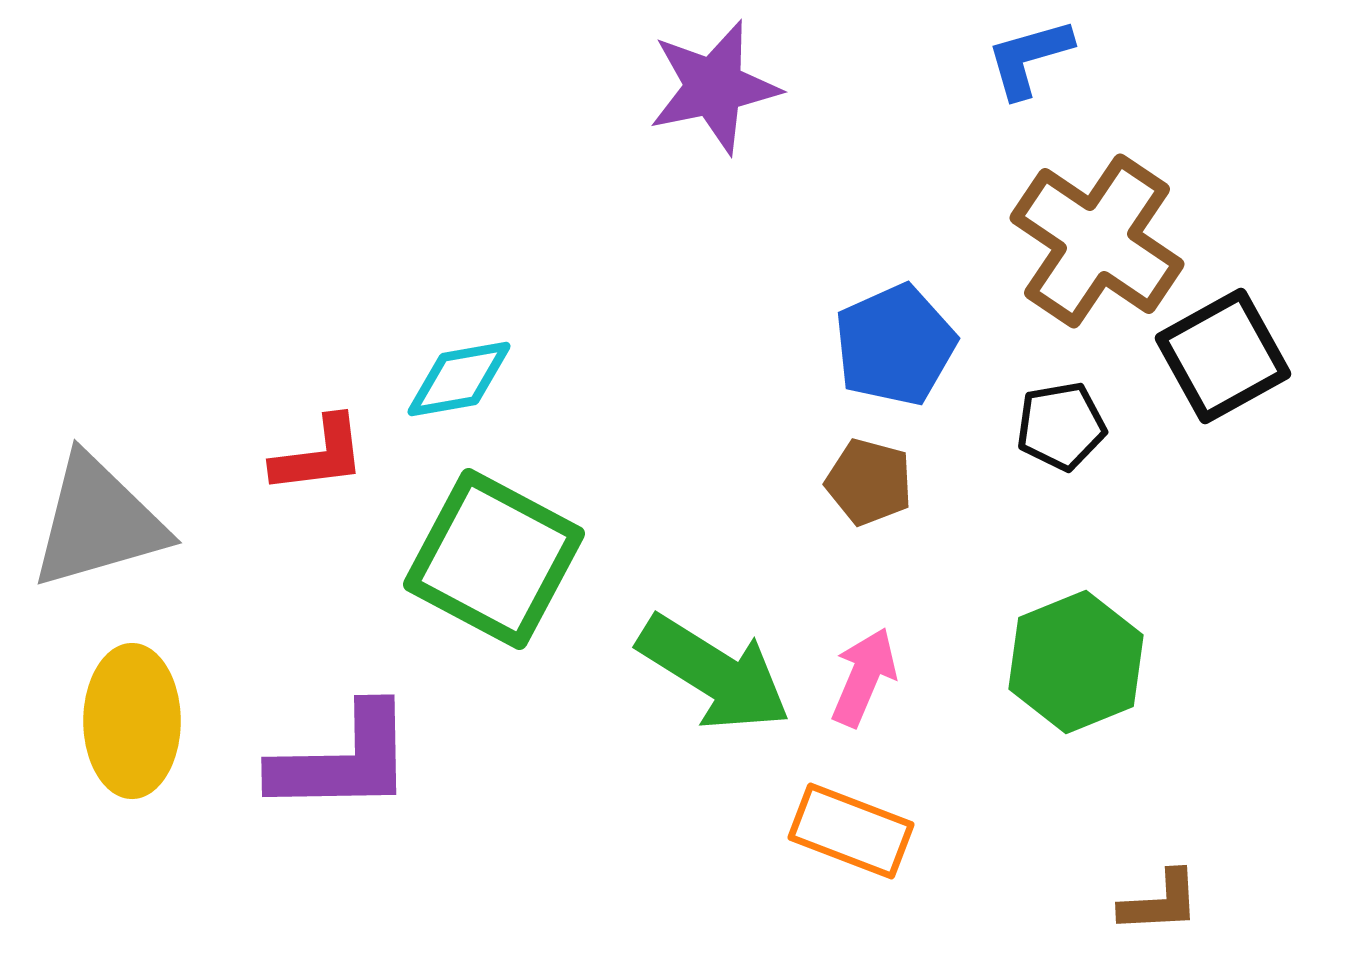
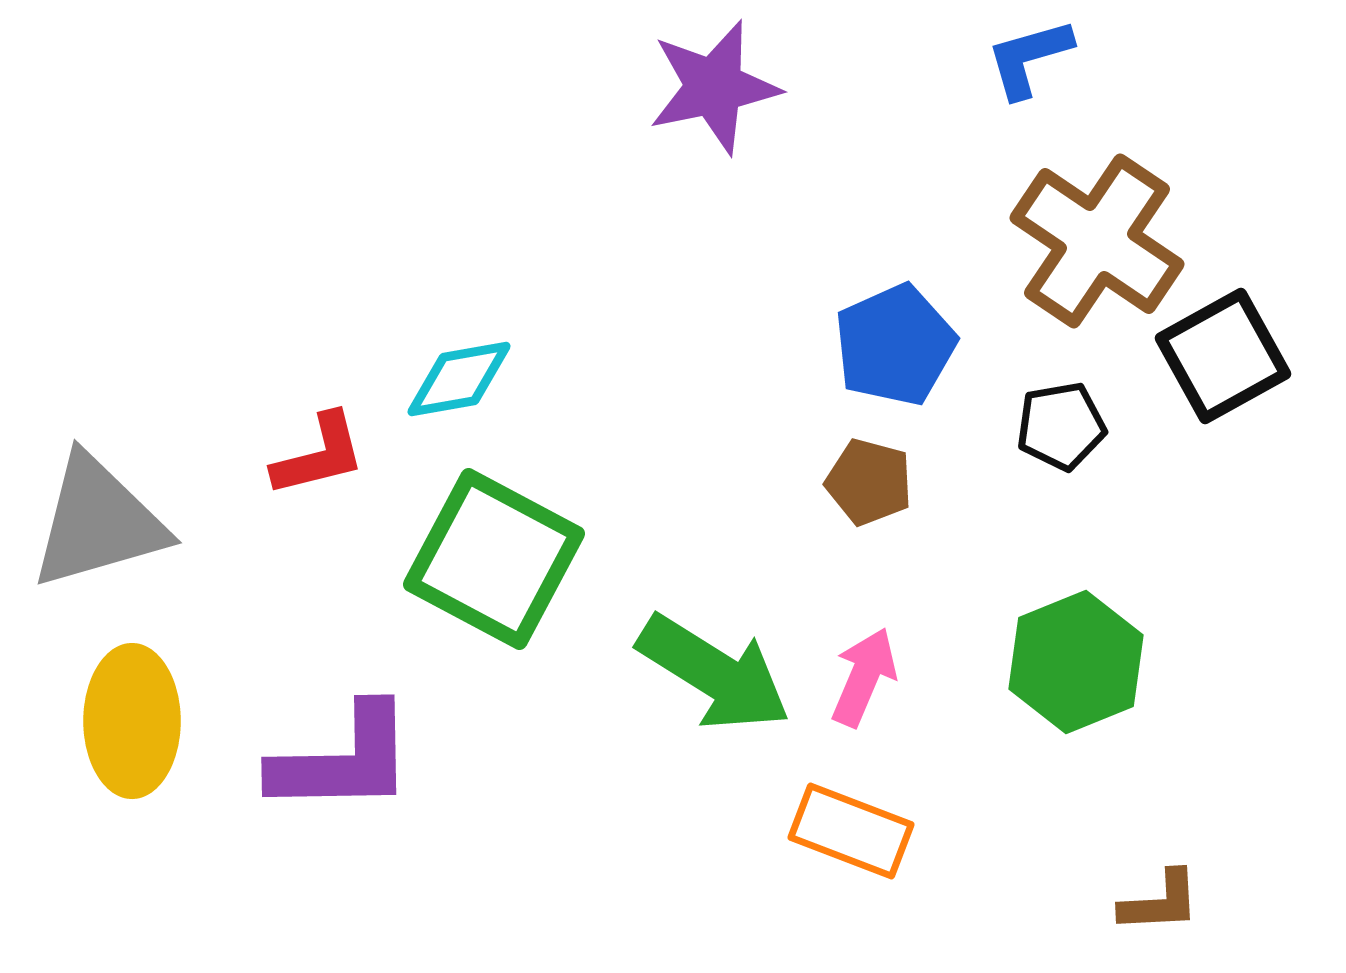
red L-shape: rotated 7 degrees counterclockwise
